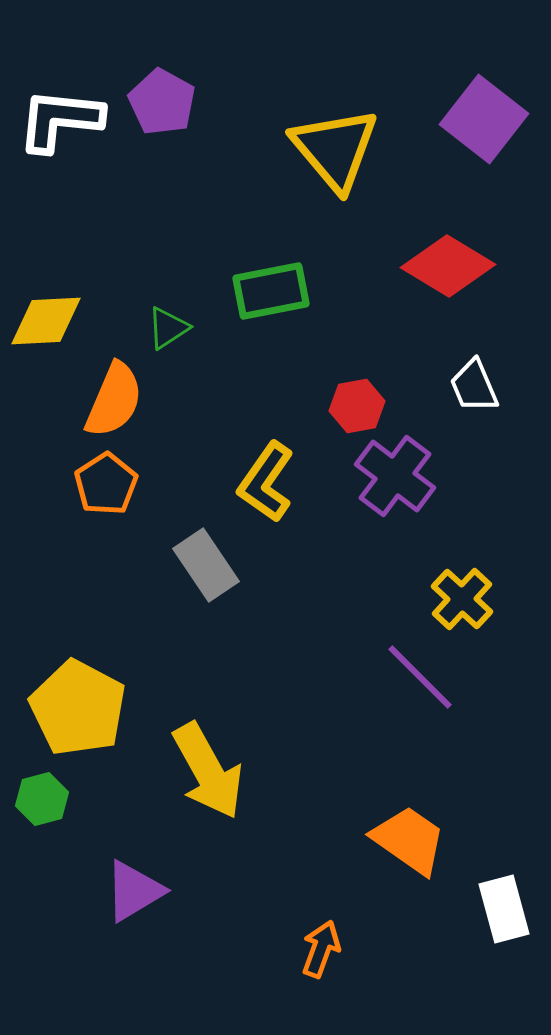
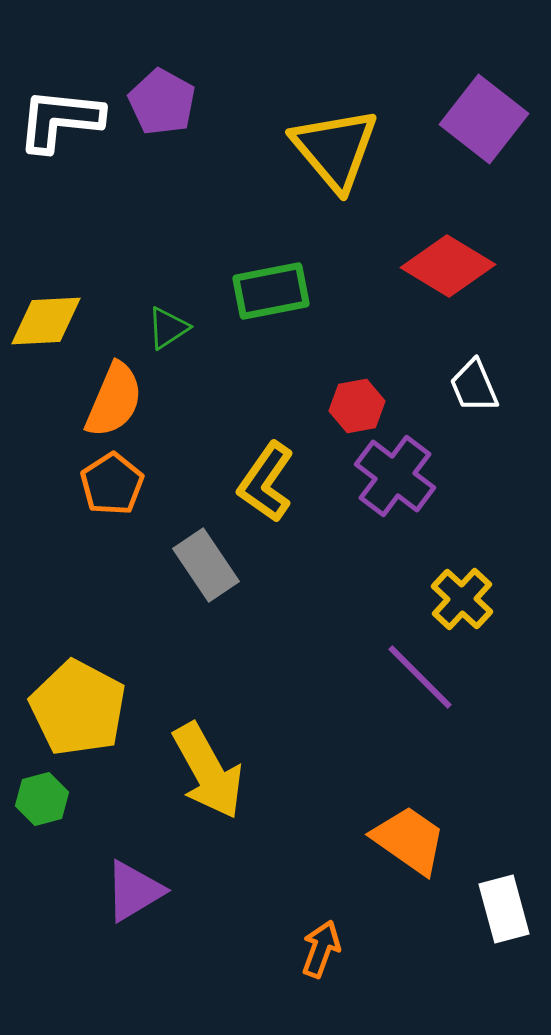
orange pentagon: moved 6 px right
